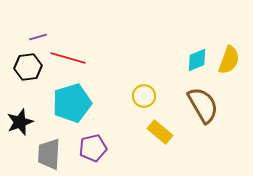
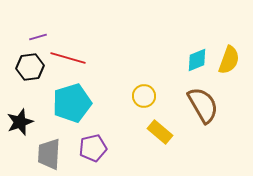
black hexagon: moved 2 px right
